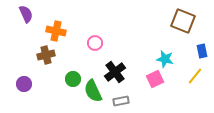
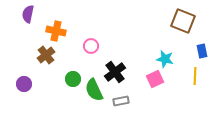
purple semicircle: moved 2 px right; rotated 144 degrees counterclockwise
pink circle: moved 4 px left, 3 px down
brown cross: rotated 24 degrees counterclockwise
yellow line: rotated 36 degrees counterclockwise
green semicircle: moved 1 px right, 1 px up
